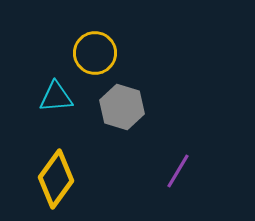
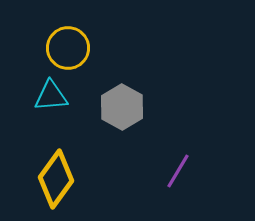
yellow circle: moved 27 px left, 5 px up
cyan triangle: moved 5 px left, 1 px up
gray hexagon: rotated 12 degrees clockwise
